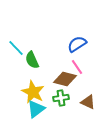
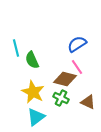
cyan line: rotated 30 degrees clockwise
green cross: rotated 35 degrees clockwise
cyan triangle: moved 8 px down
